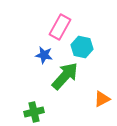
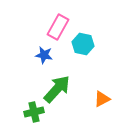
pink rectangle: moved 2 px left
cyan hexagon: moved 1 px right, 3 px up
green arrow: moved 8 px left, 13 px down
